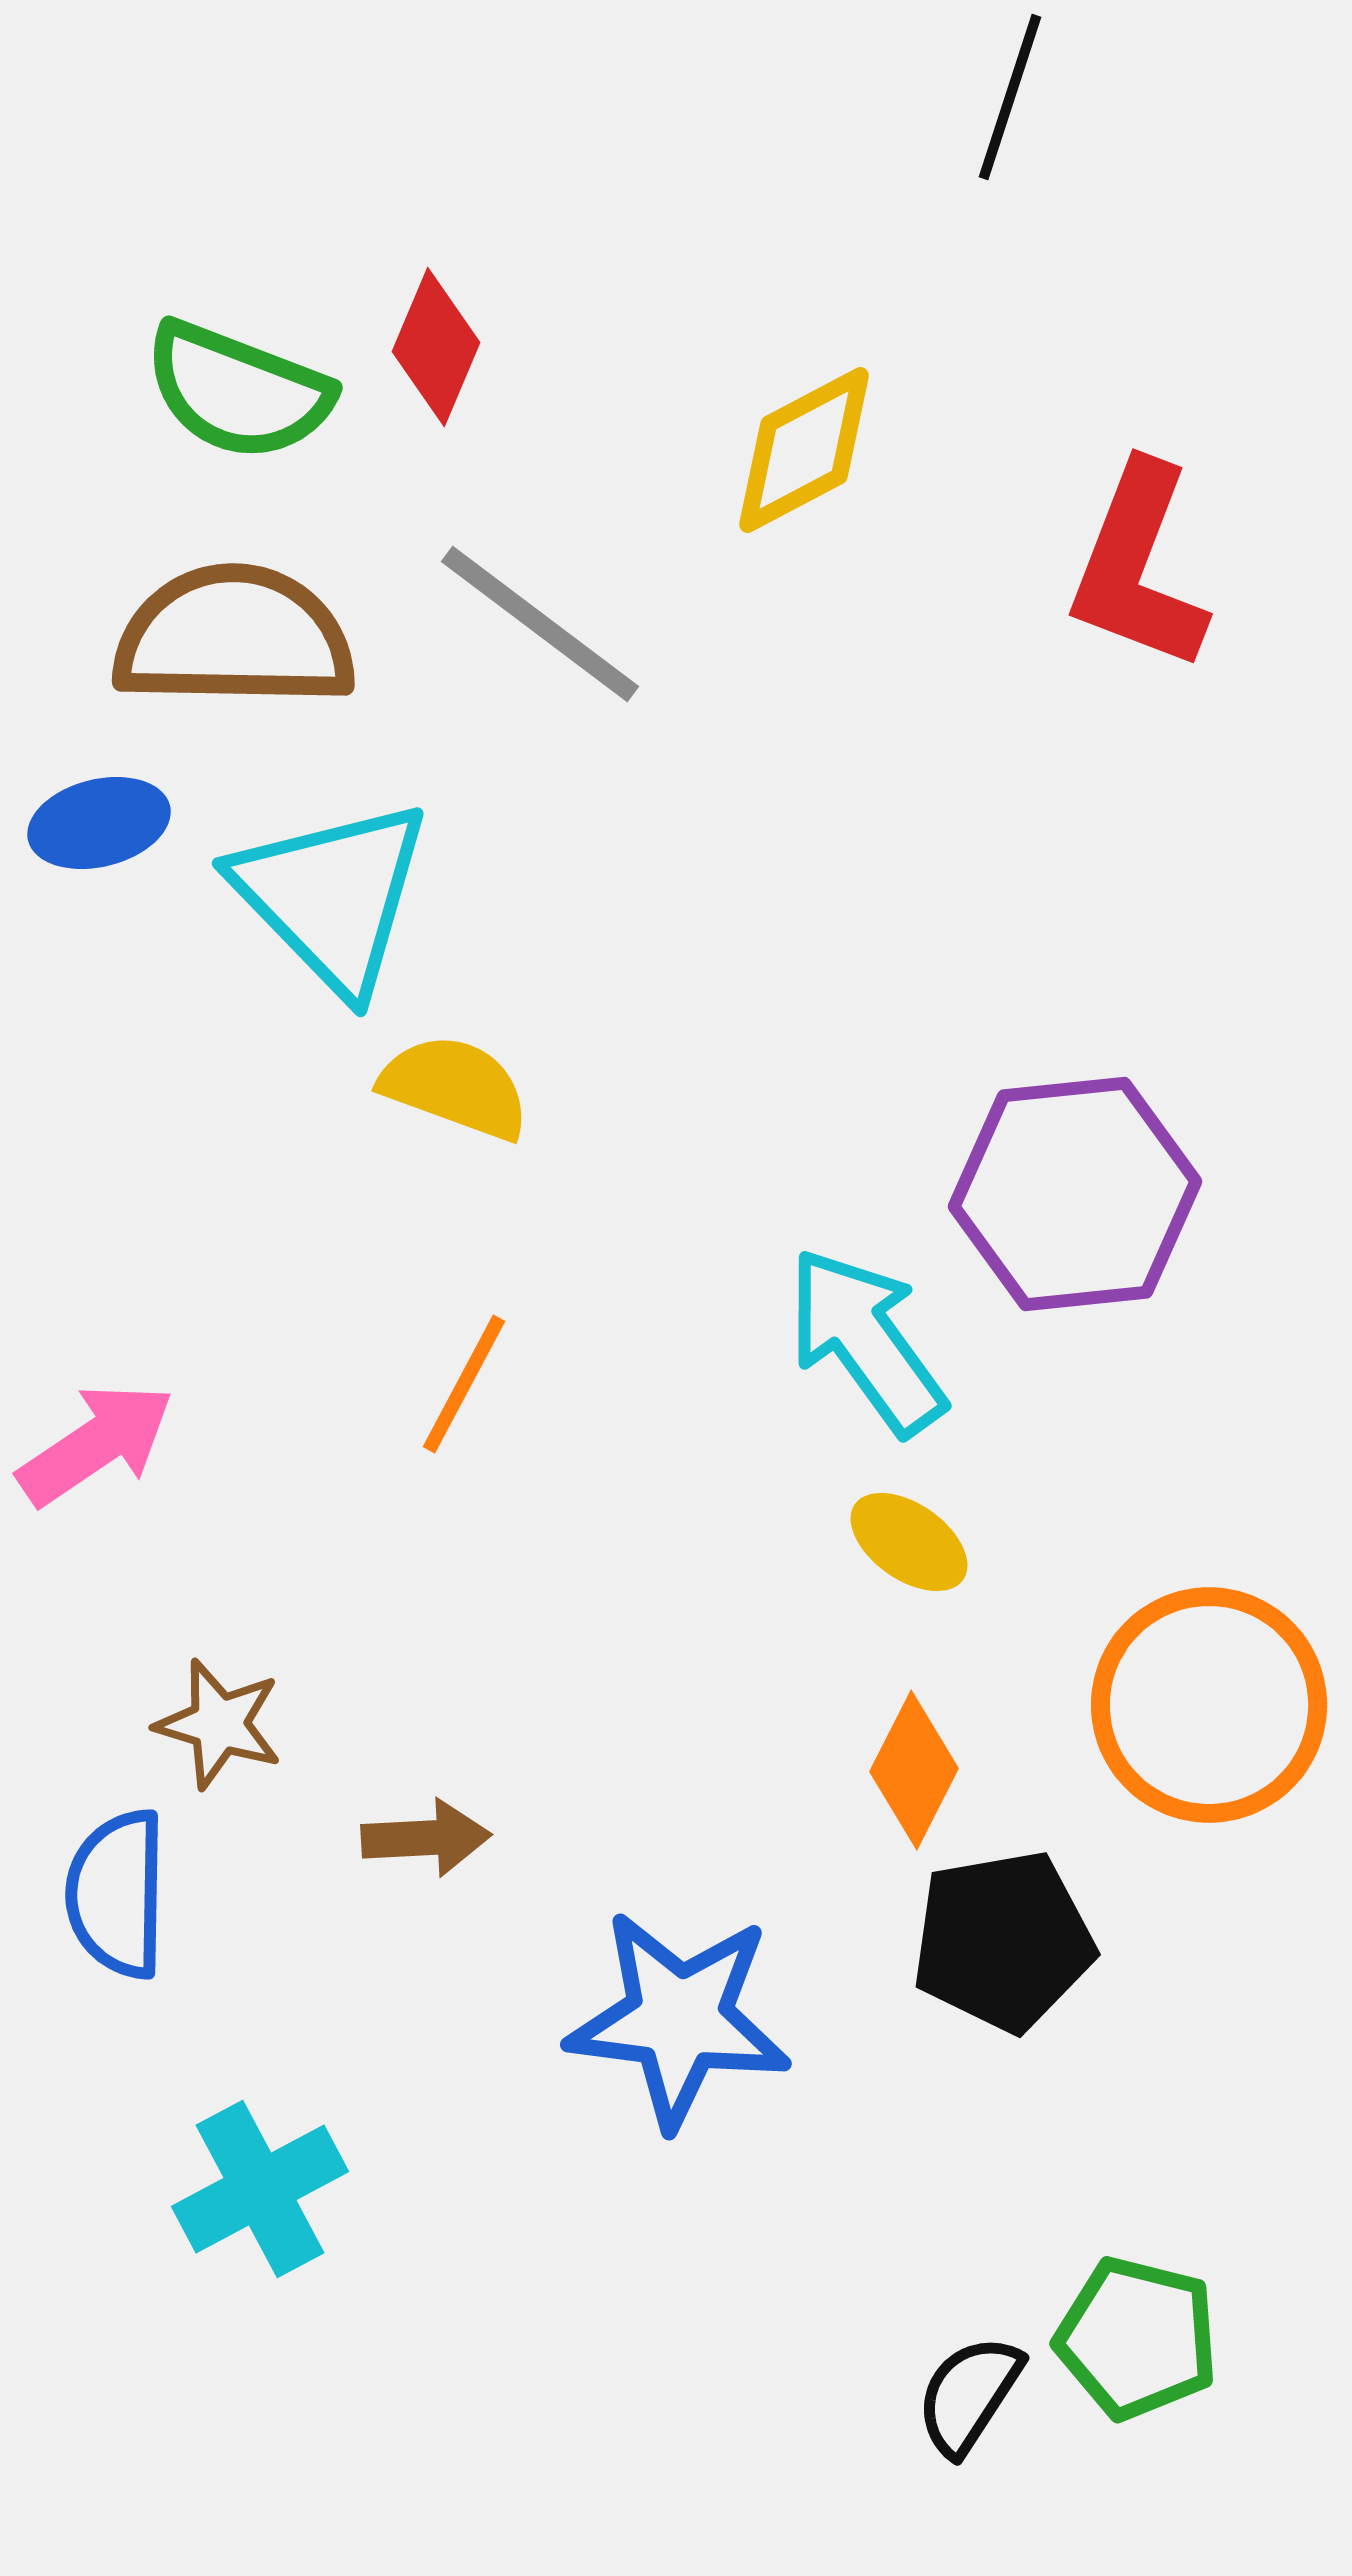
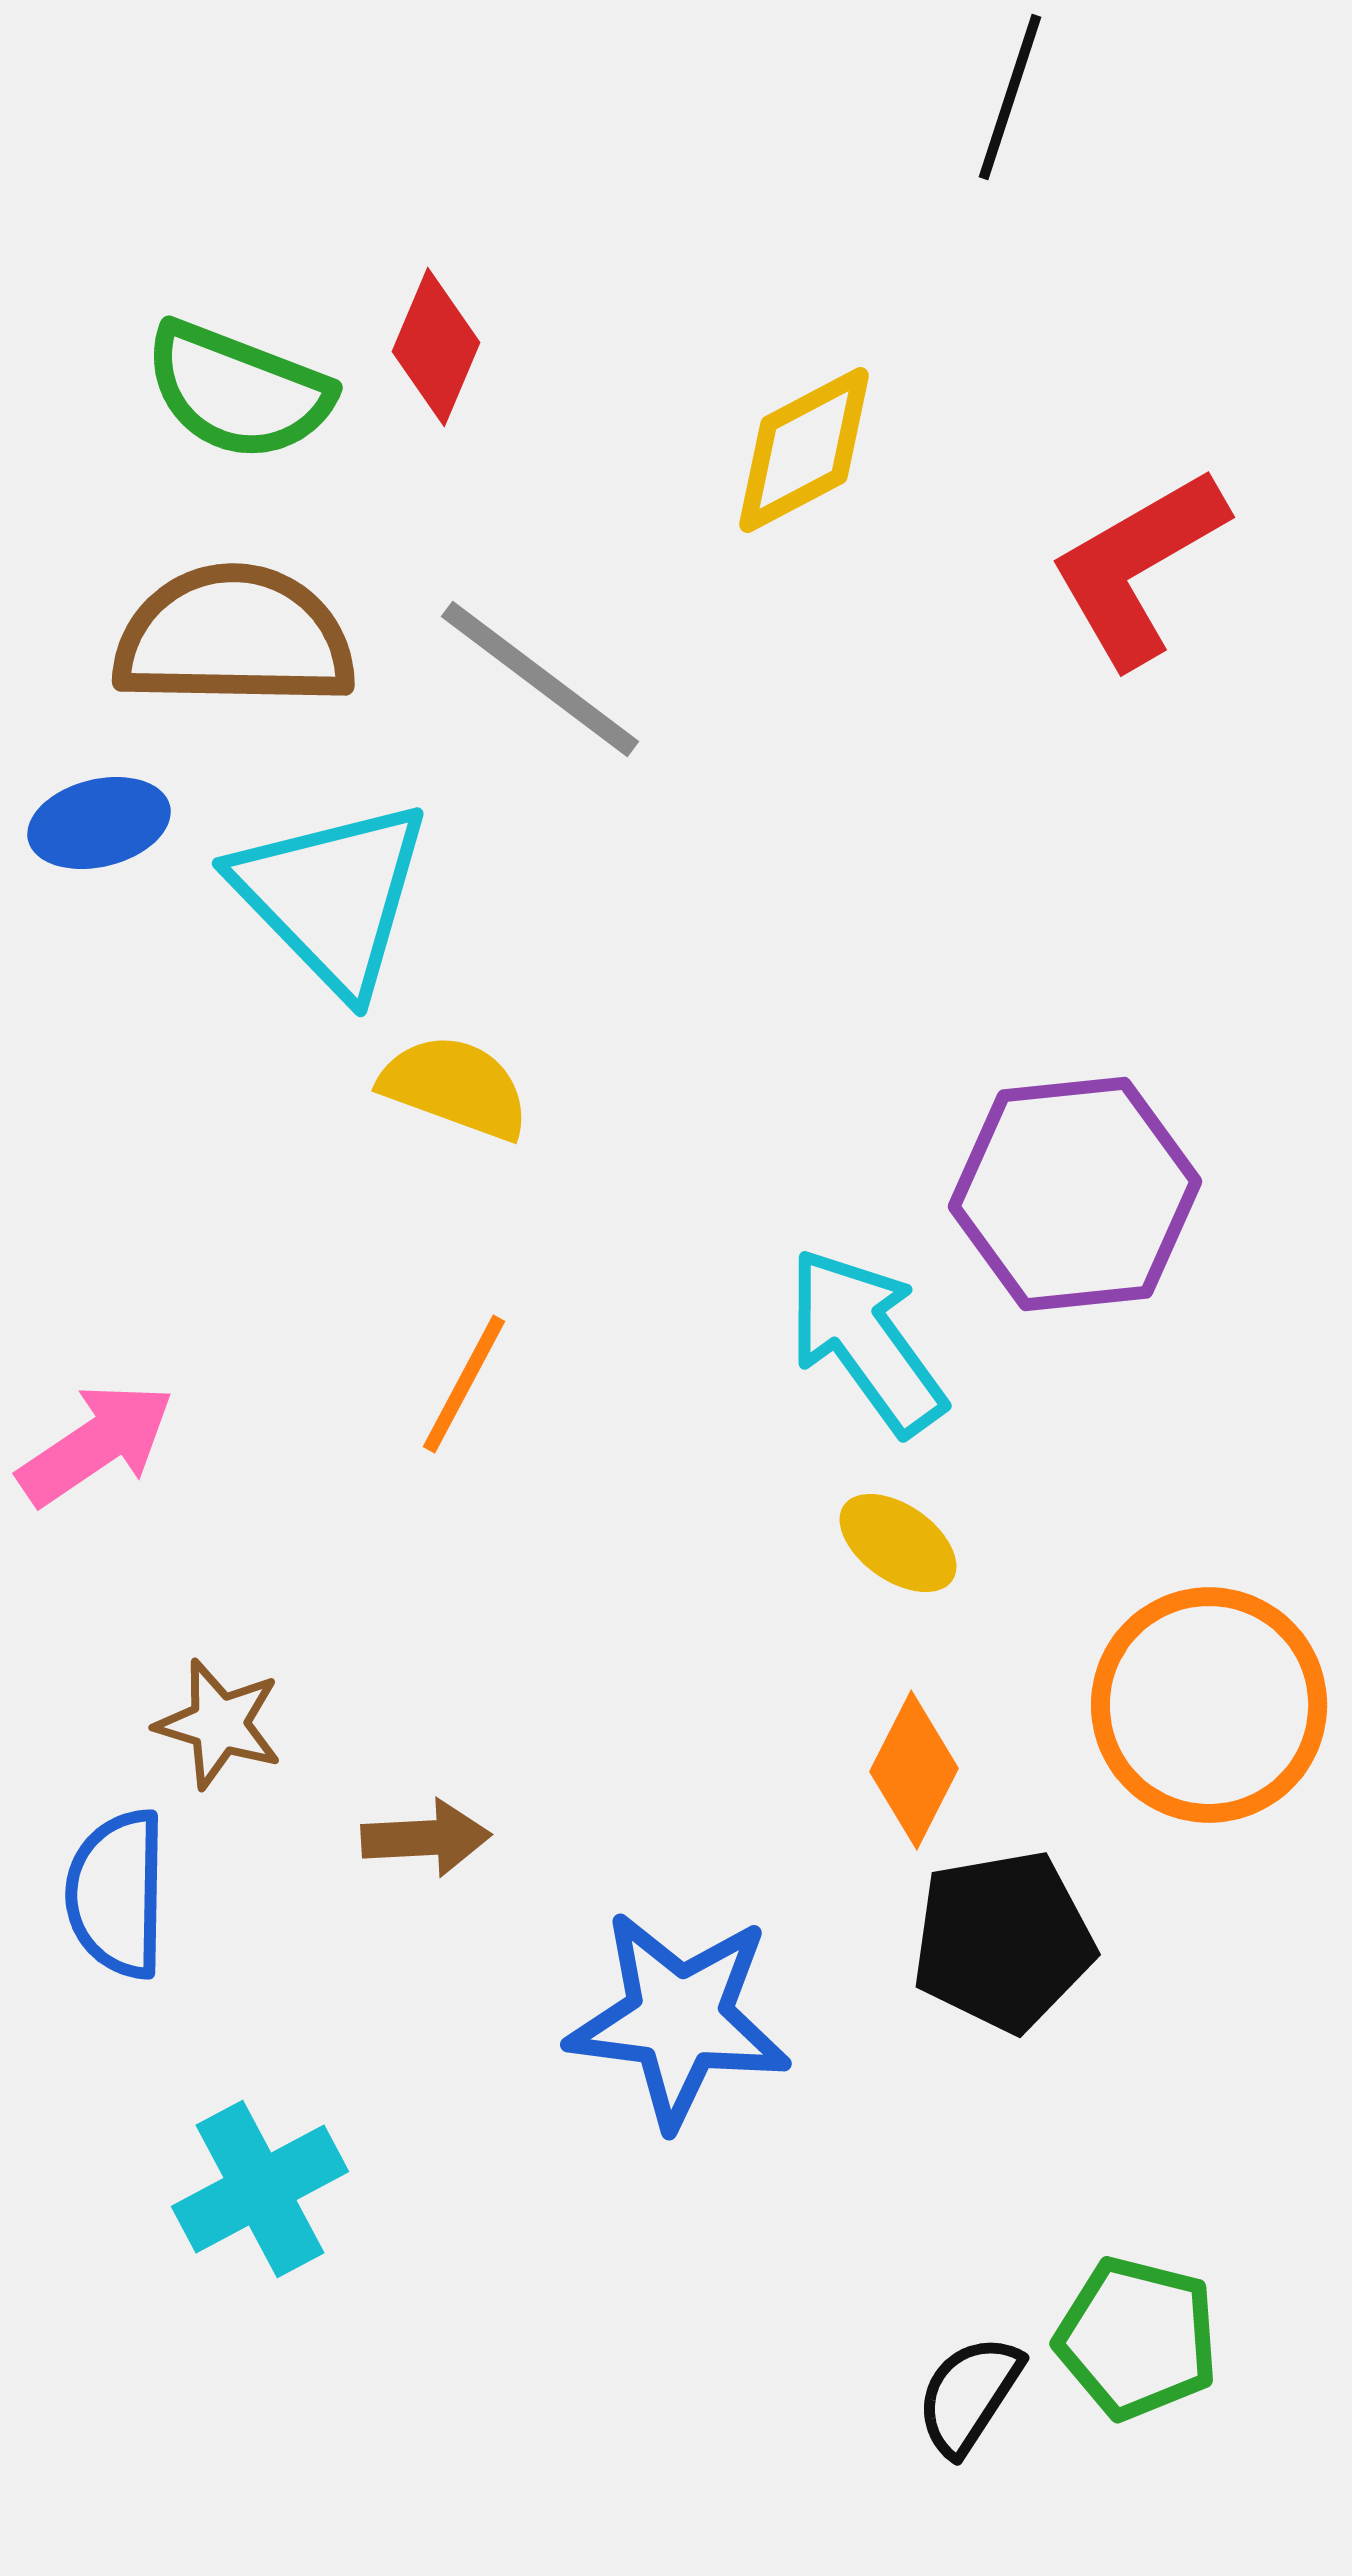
red L-shape: rotated 39 degrees clockwise
gray line: moved 55 px down
yellow ellipse: moved 11 px left, 1 px down
